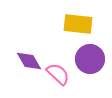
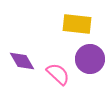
yellow rectangle: moved 1 px left
purple diamond: moved 7 px left
